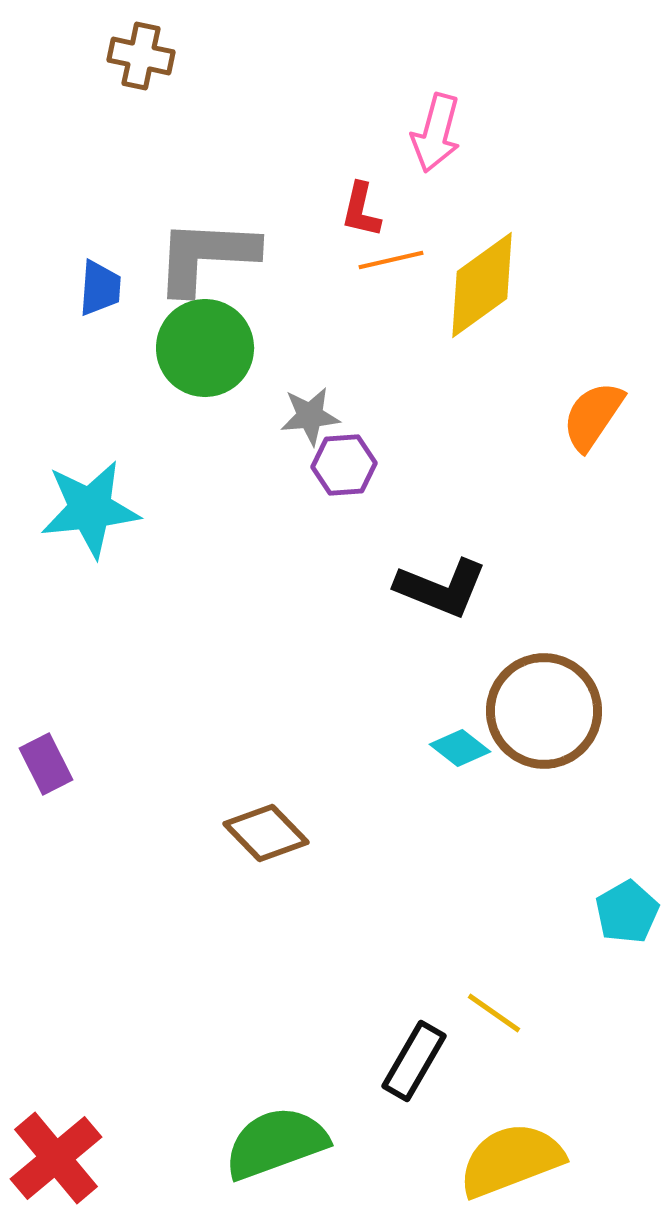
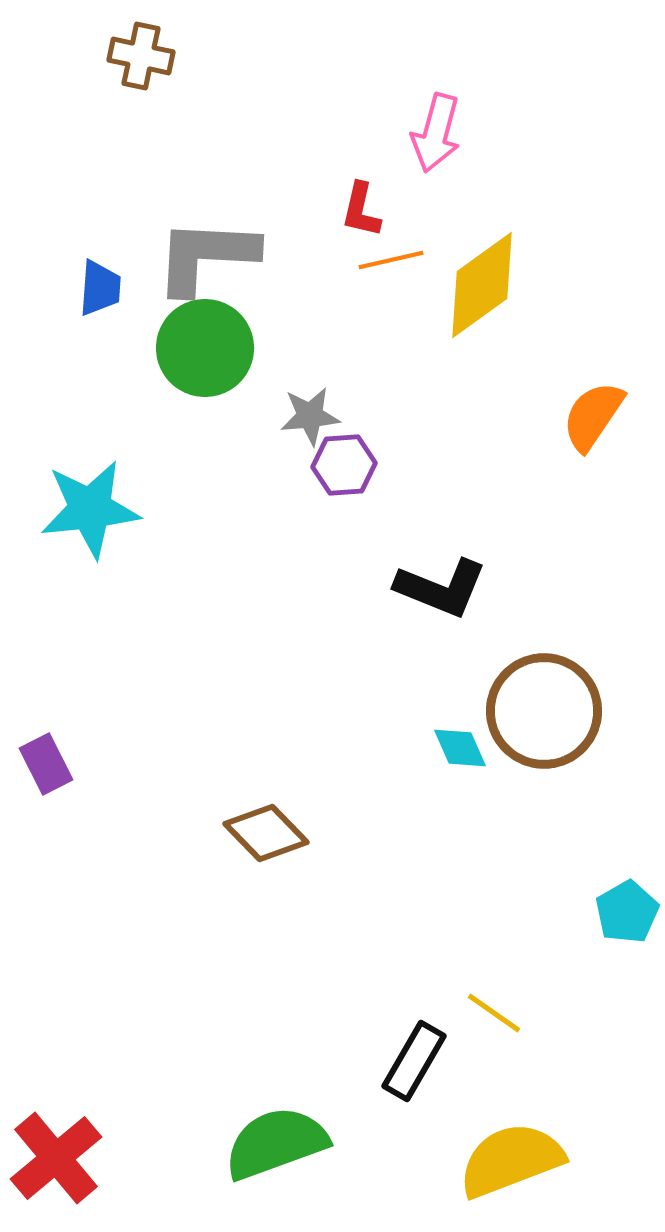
cyan diamond: rotated 28 degrees clockwise
